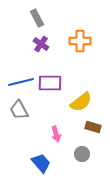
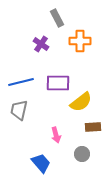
gray rectangle: moved 20 px right
purple rectangle: moved 8 px right
gray trapezoid: rotated 40 degrees clockwise
brown rectangle: rotated 21 degrees counterclockwise
pink arrow: moved 1 px down
